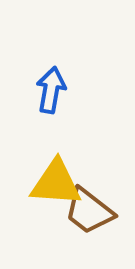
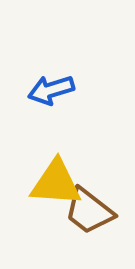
blue arrow: rotated 117 degrees counterclockwise
